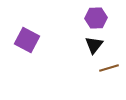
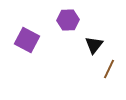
purple hexagon: moved 28 px left, 2 px down
brown line: moved 1 px down; rotated 48 degrees counterclockwise
